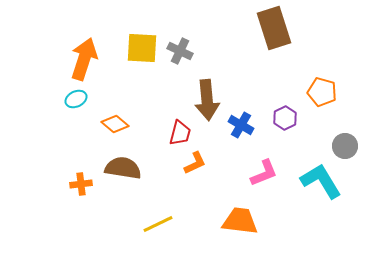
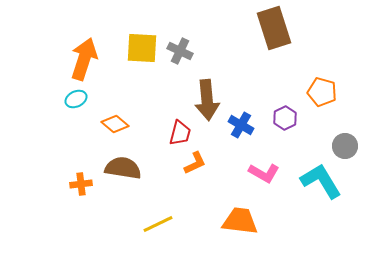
pink L-shape: rotated 52 degrees clockwise
